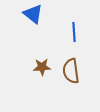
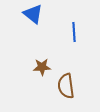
brown semicircle: moved 5 px left, 15 px down
